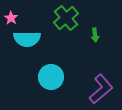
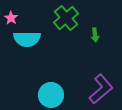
cyan circle: moved 18 px down
